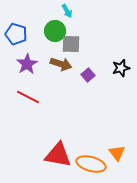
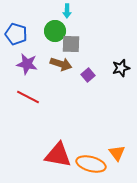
cyan arrow: rotated 32 degrees clockwise
purple star: rotated 30 degrees counterclockwise
